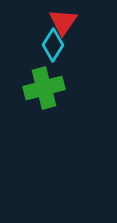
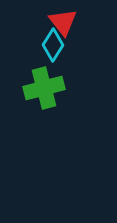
red triangle: rotated 12 degrees counterclockwise
